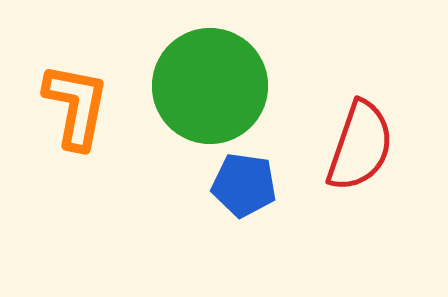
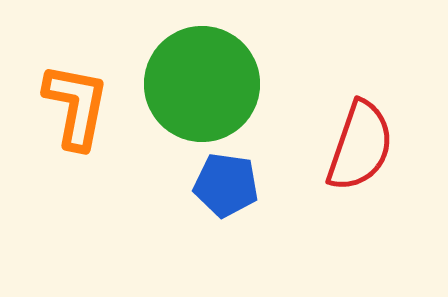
green circle: moved 8 px left, 2 px up
blue pentagon: moved 18 px left
